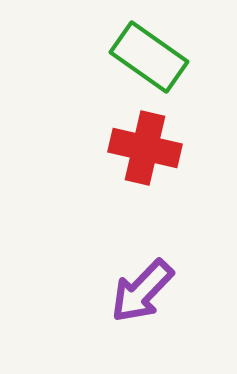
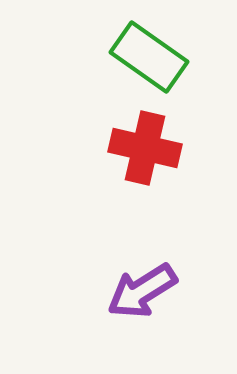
purple arrow: rotated 14 degrees clockwise
